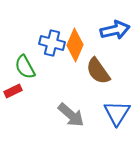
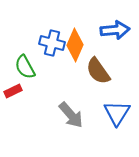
blue arrow: rotated 8 degrees clockwise
gray arrow: rotated 8 degrees clockwise
